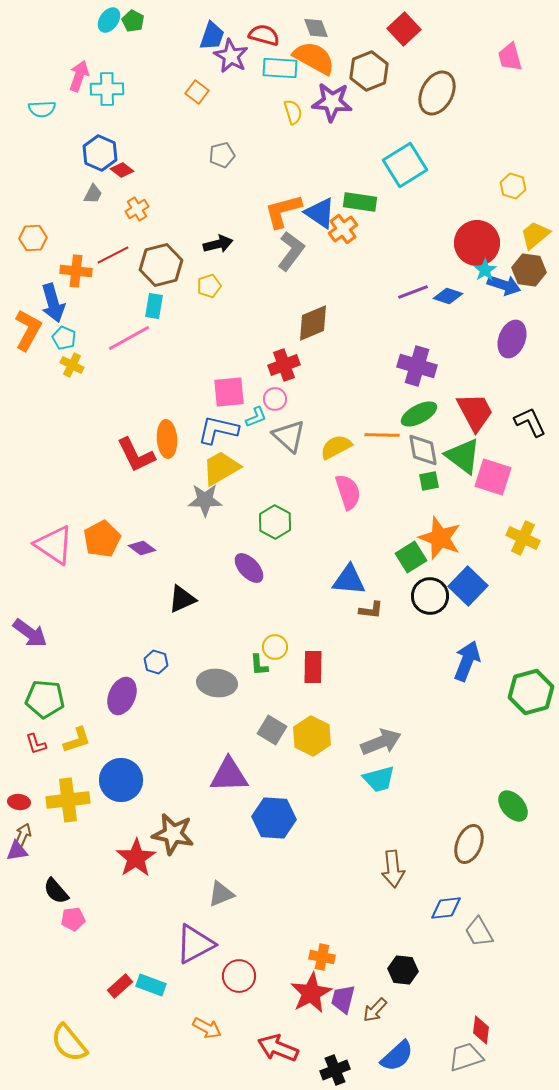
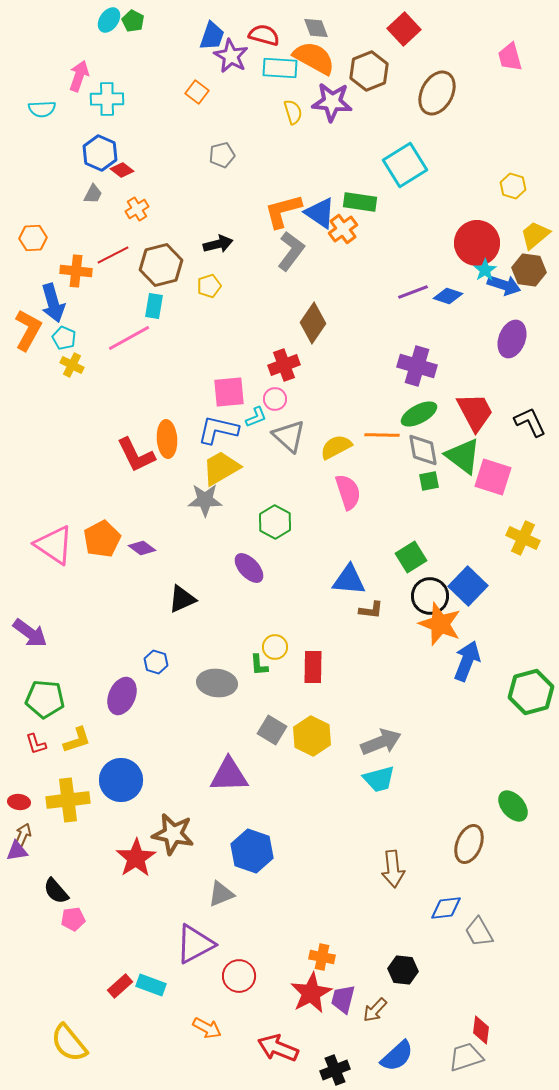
cyan cross at (107, 89): moved 10 px down
brown diamond at (313, 323): rotated 33 degrees counterclockwise
orange star at (440, 538): moved 86 px down
blue hexagon at (274, 818): moved 22 px left, 33 px down; rotated 15 degrees clockwise
